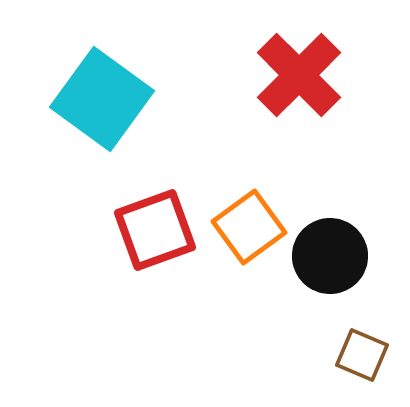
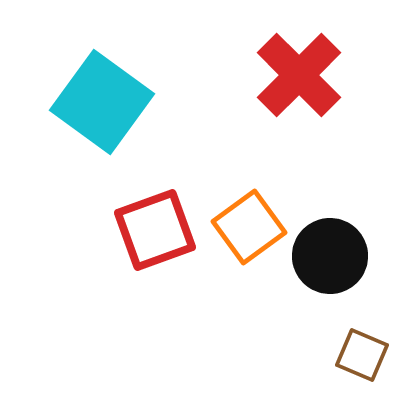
cyan square: moved 3 px down
